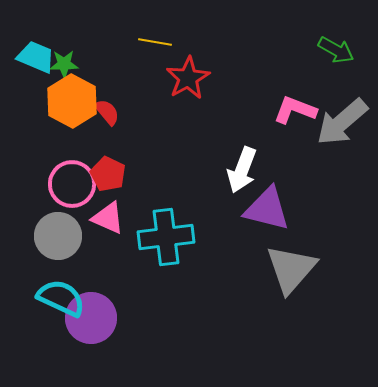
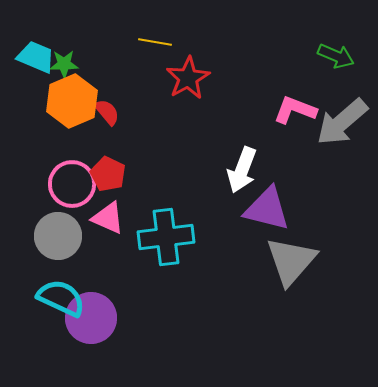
green arrow: moved 6 px down; rotated 6 degrees counterclockwise
orange hexagon: rotated 9 degrees clockwise
gray triangle: moved 8 px up
